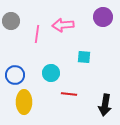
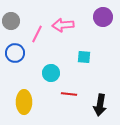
pink line: rotated 18 degrees clockwise
blue circle: moved 22 px up
black arrow: moved 5 px left
